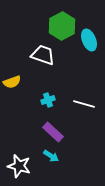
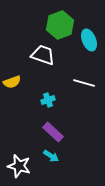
green hexagon: moved 2 px left, 1 px up; rotated 8 degrees clockwise
white line: moved 21 px up
